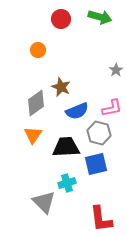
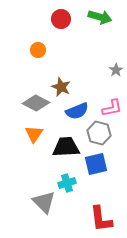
gray diamond: rotated 64 degrees clockwise
orange triangle: moved 1 px right, 1 px up
